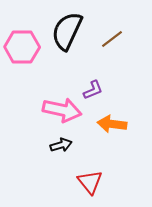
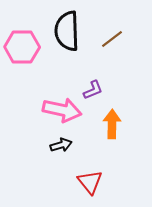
black semicircle: rotated 27 degrees counterclockwise
orange arrow: rotated 84 degrees clockwise
